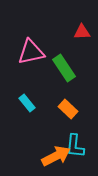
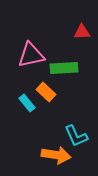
pink triangle: moved 3 px down
green rectangle: rotated 60 degrees counterclockwise
orange rectangle: moved 22 px left, 17 px up
cyan L-shape: moved 1 px right, 10 px up; rotated 30 degrees counterclockwise
orange arrow: moved 1 px up; rotated 36 degrees clockwise
